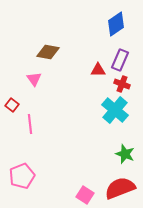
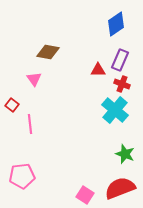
pink pentagon: rotated 15 degrees clockwise
